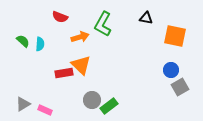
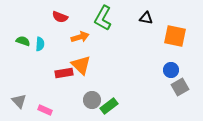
green L-shape: moved 6 px up
green semicircle: rotated 24 degrees counterclockwise
gray triangle: moved 4 px left, 3 px up; rotated 42 degrees counterclockwise
